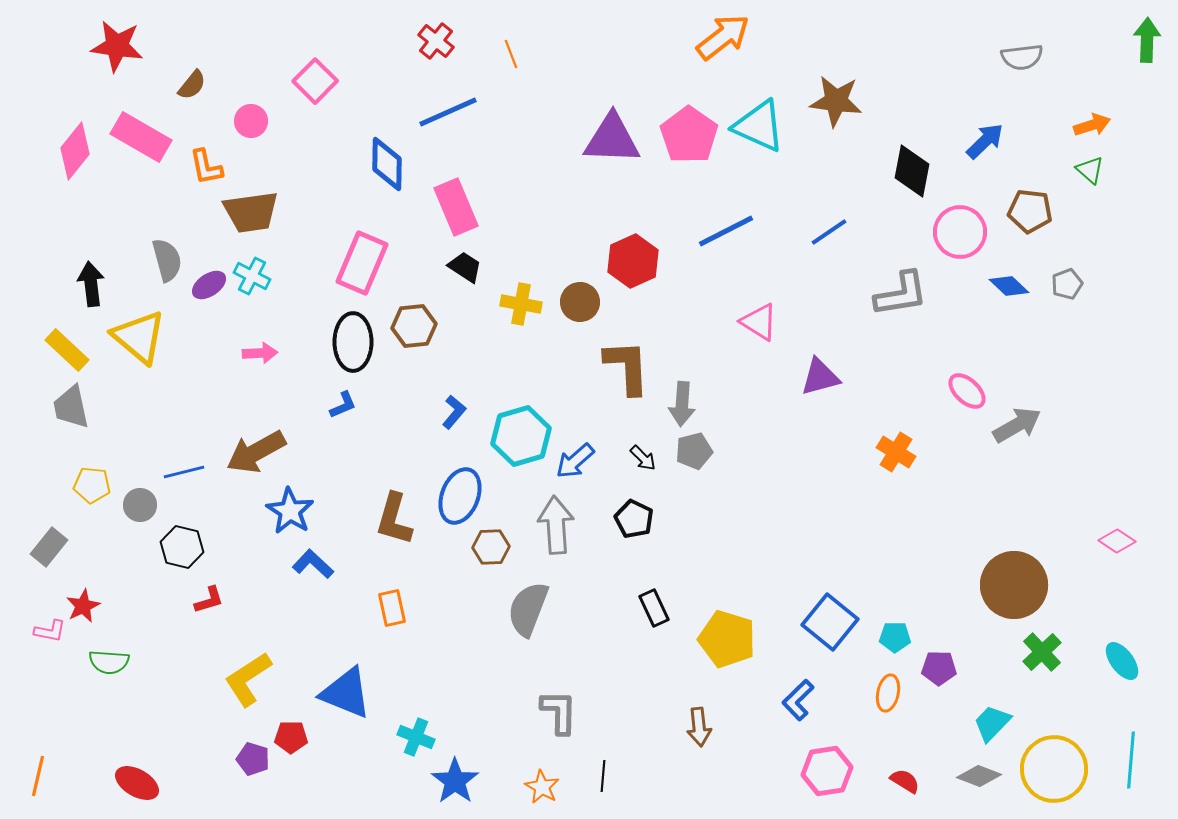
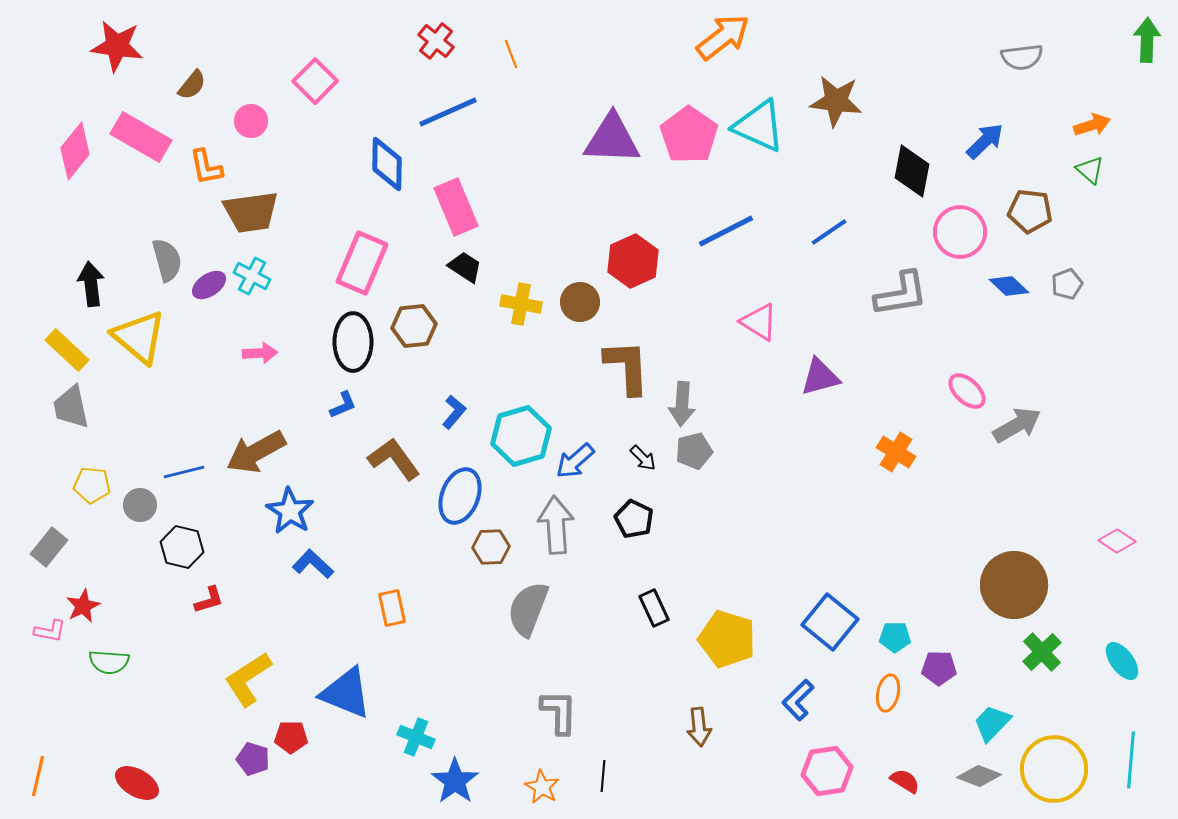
brown L-shape at (394, 519): moved 60 px up; rotated 128 degrees clockwise
